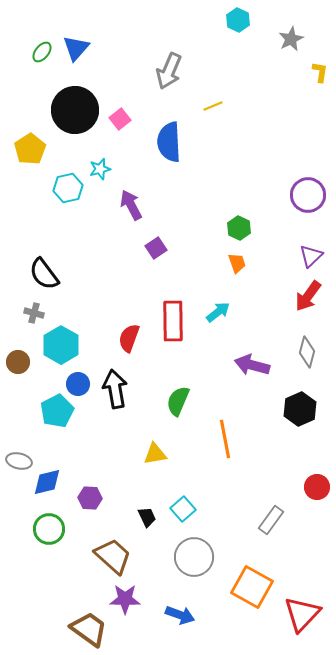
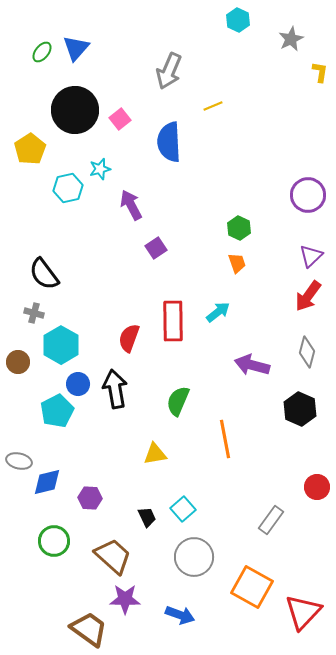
black hexagon at (300, 409): rotated 12 degrees counterclockwise
green circle at (49, 529): moved 5 px right, 12 px down
red triangle at (302, 614): moved 1 px right, 2 px up
